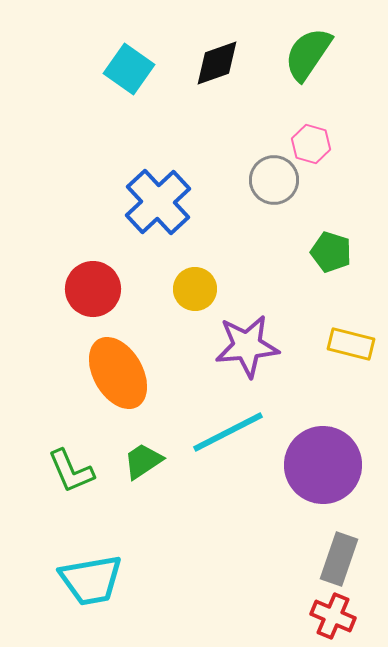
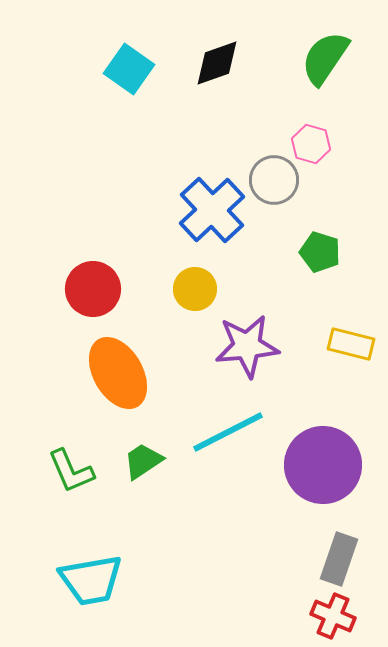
green semicircle: moved 17 px right, 4 px down
blue cross: moved 54 px right, 8 px down
green pentagon: moved 11 px left
